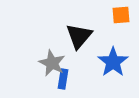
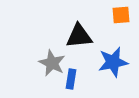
black triangle: rotated 44 degrees clockwise
blue star: rotated 24 degrees clockwise
blue rectangle: moved 8 px right
